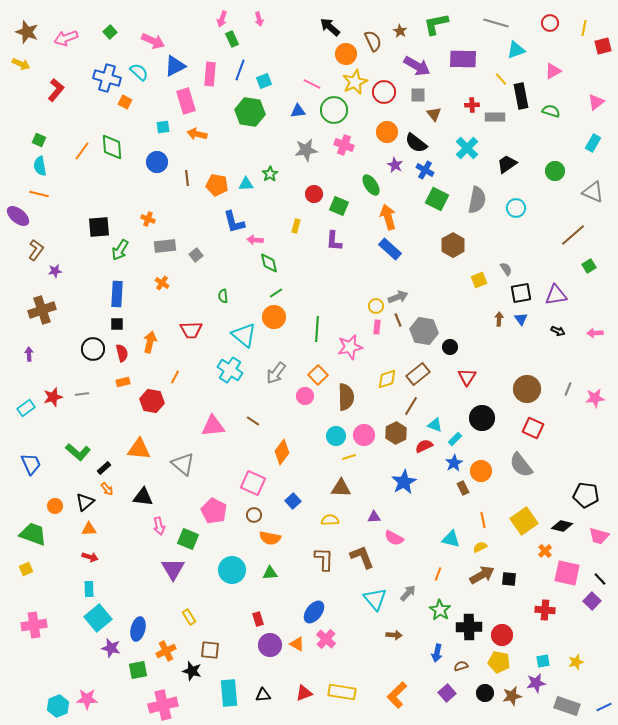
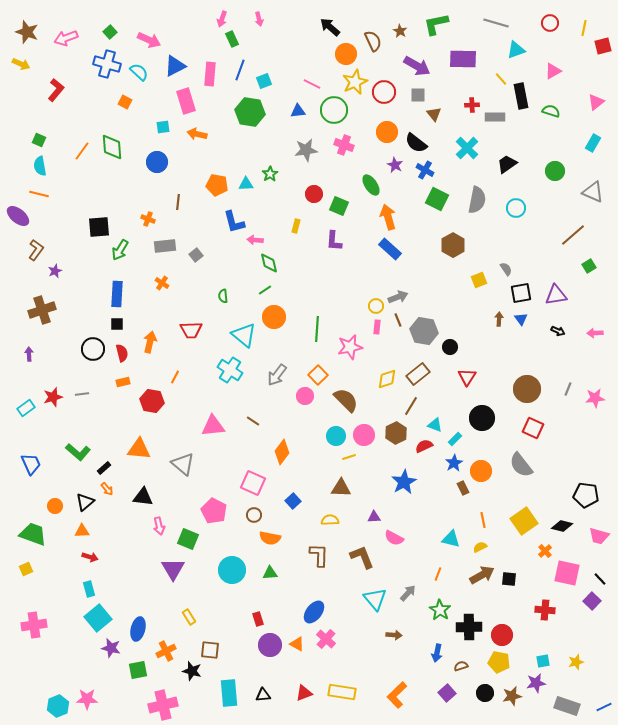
pink arrow at (153, 41): moved 4 px left, 1 px up
blue cross at (107, 78): moved 14 px up
brown line at (187, 178): moved 9 px left, 24 px down; rotated 14 degrees clockwise
purple star at (55, 271): rotated 16 degrees counterclockwise
green line at (276, 293): moved 11 px left, 3 px up
gray arrow at (276, 373): moved 1 px right, 2 px down
brown semicircle at (346, 397): moved 3 px down; rotated 44 degrees counterclockwise
orange triangle at (89, 529): moved 7 px left, 2 px down
brown L-shape at (324, 559): moved 5 px left, 4 px up
cyan rectangle at (89, 589): rotated 14 degrees counterclockwise
